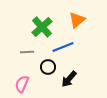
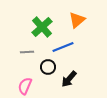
pink semicircle: moved 3 px right, 2 px down
